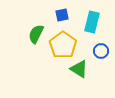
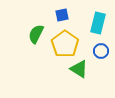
cyan rectangle: moved 6 px right, 1 px down
yellow pentagon: moved 2 px right, 1 px up
